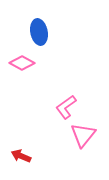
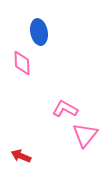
pink diamond: rotated 60 degrees clockwise
pink L-shape: moved 1 px left, 2 px down; rotated 65 degrees clockwise
pink triangle: moved 2 px right
